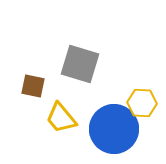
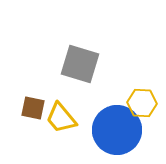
brown square: moved 22 px down
blue circle: moved 3 px right, 1 px down
